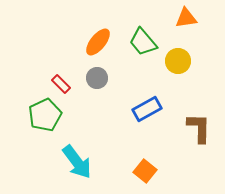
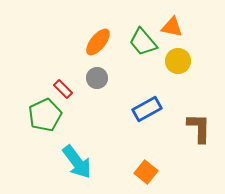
orange triangle: moved 14 px left, 9 px down; rotated 20 degrees clockwise
red rectangle: moved 2 px right, 5 px down
orange square: moved 1 px right, 1 px down
